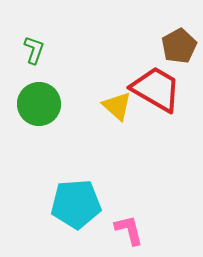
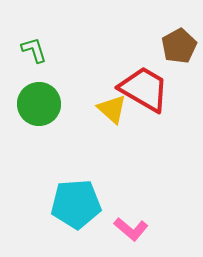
green L-shape: rotated 36 degrees counterclockwise
red trapezoid: moved 12 px left
yellow triangle: moved 5 px left, 3 px down
pink L-shape: moved 2 px right, 1 px up; rotated 144 degrees clockwise
